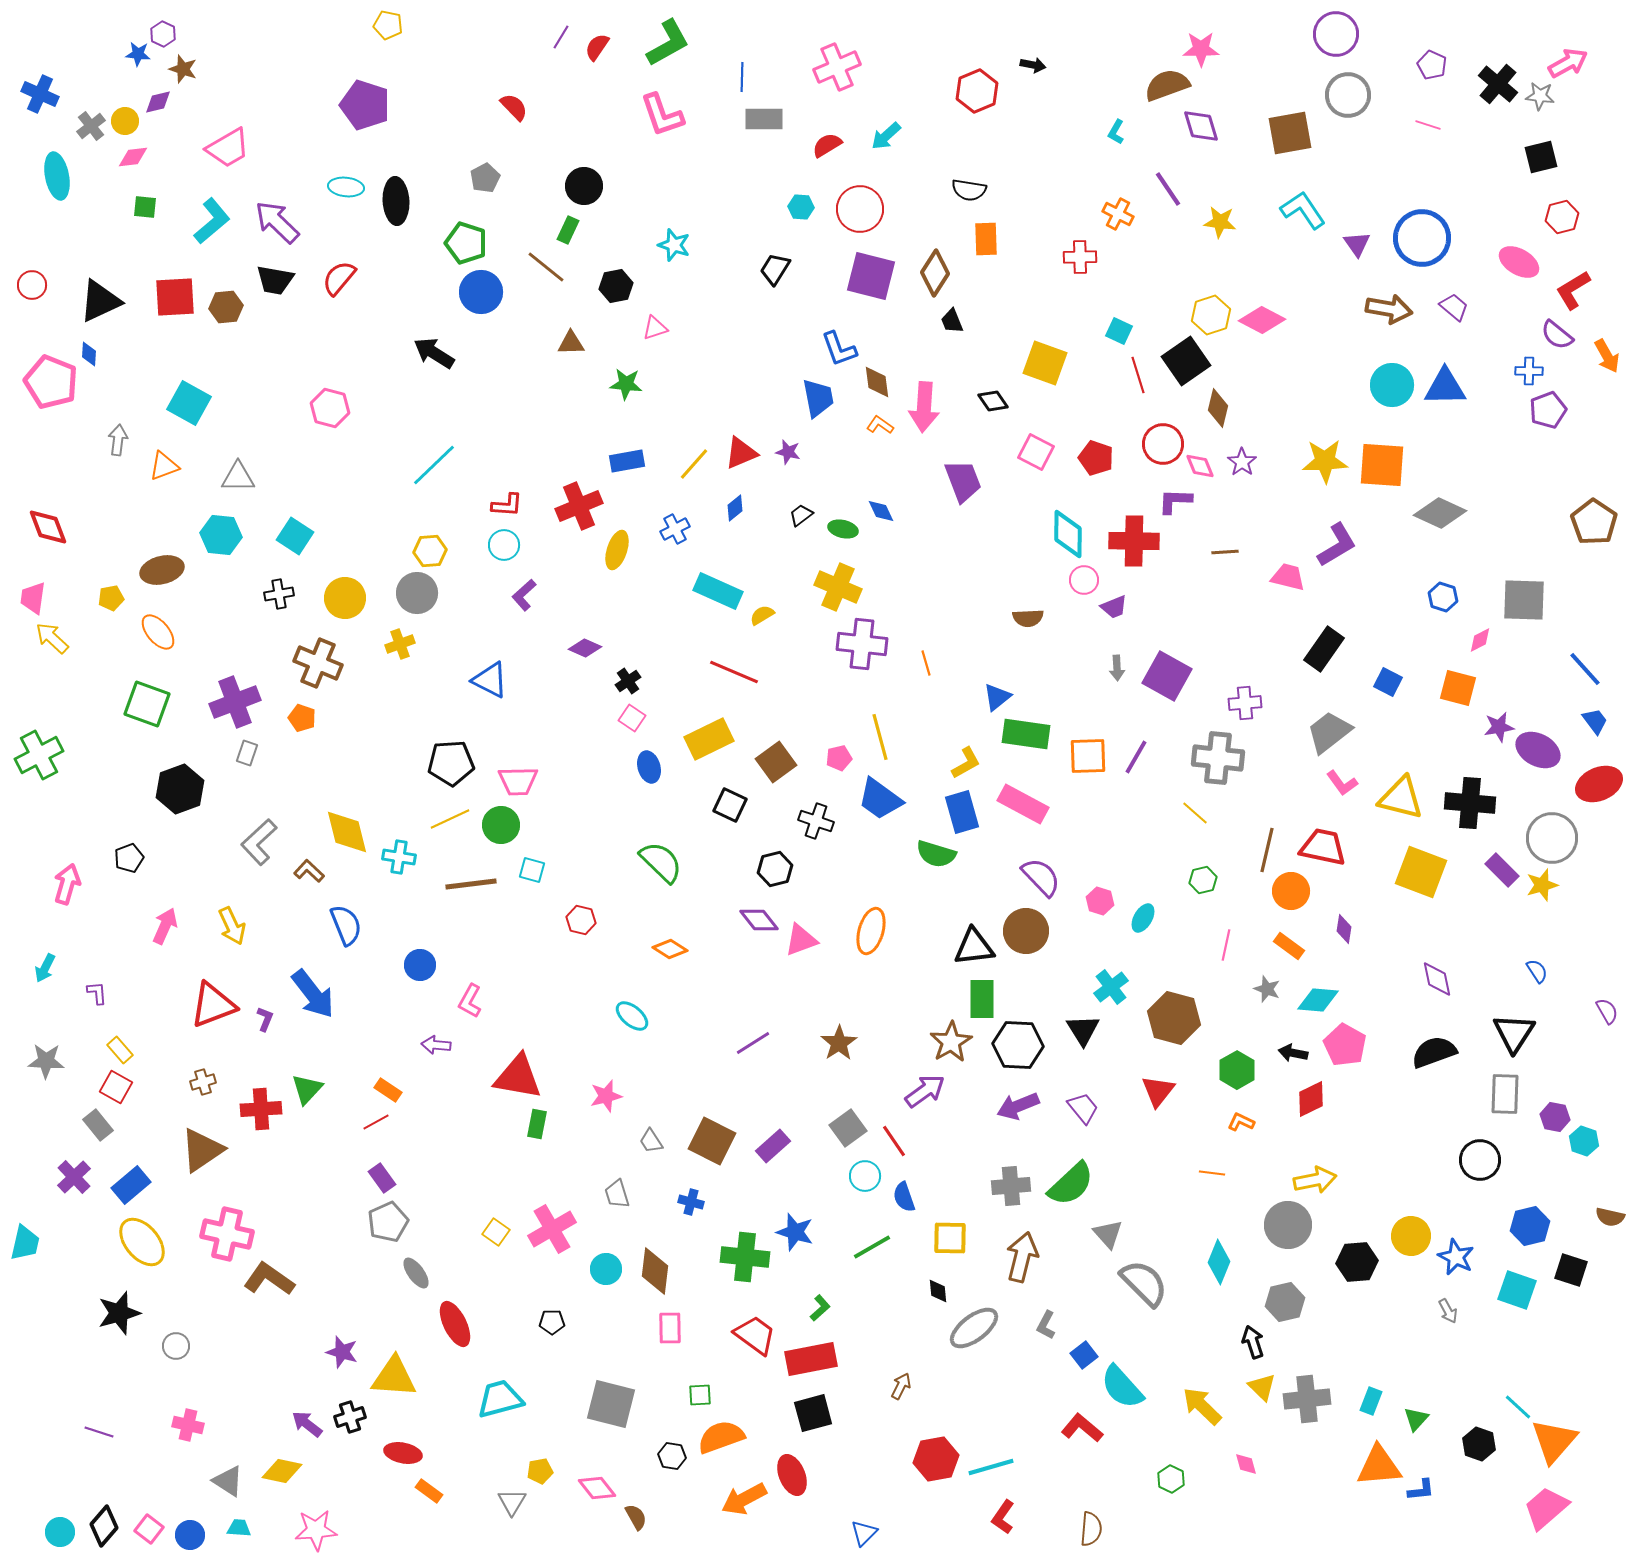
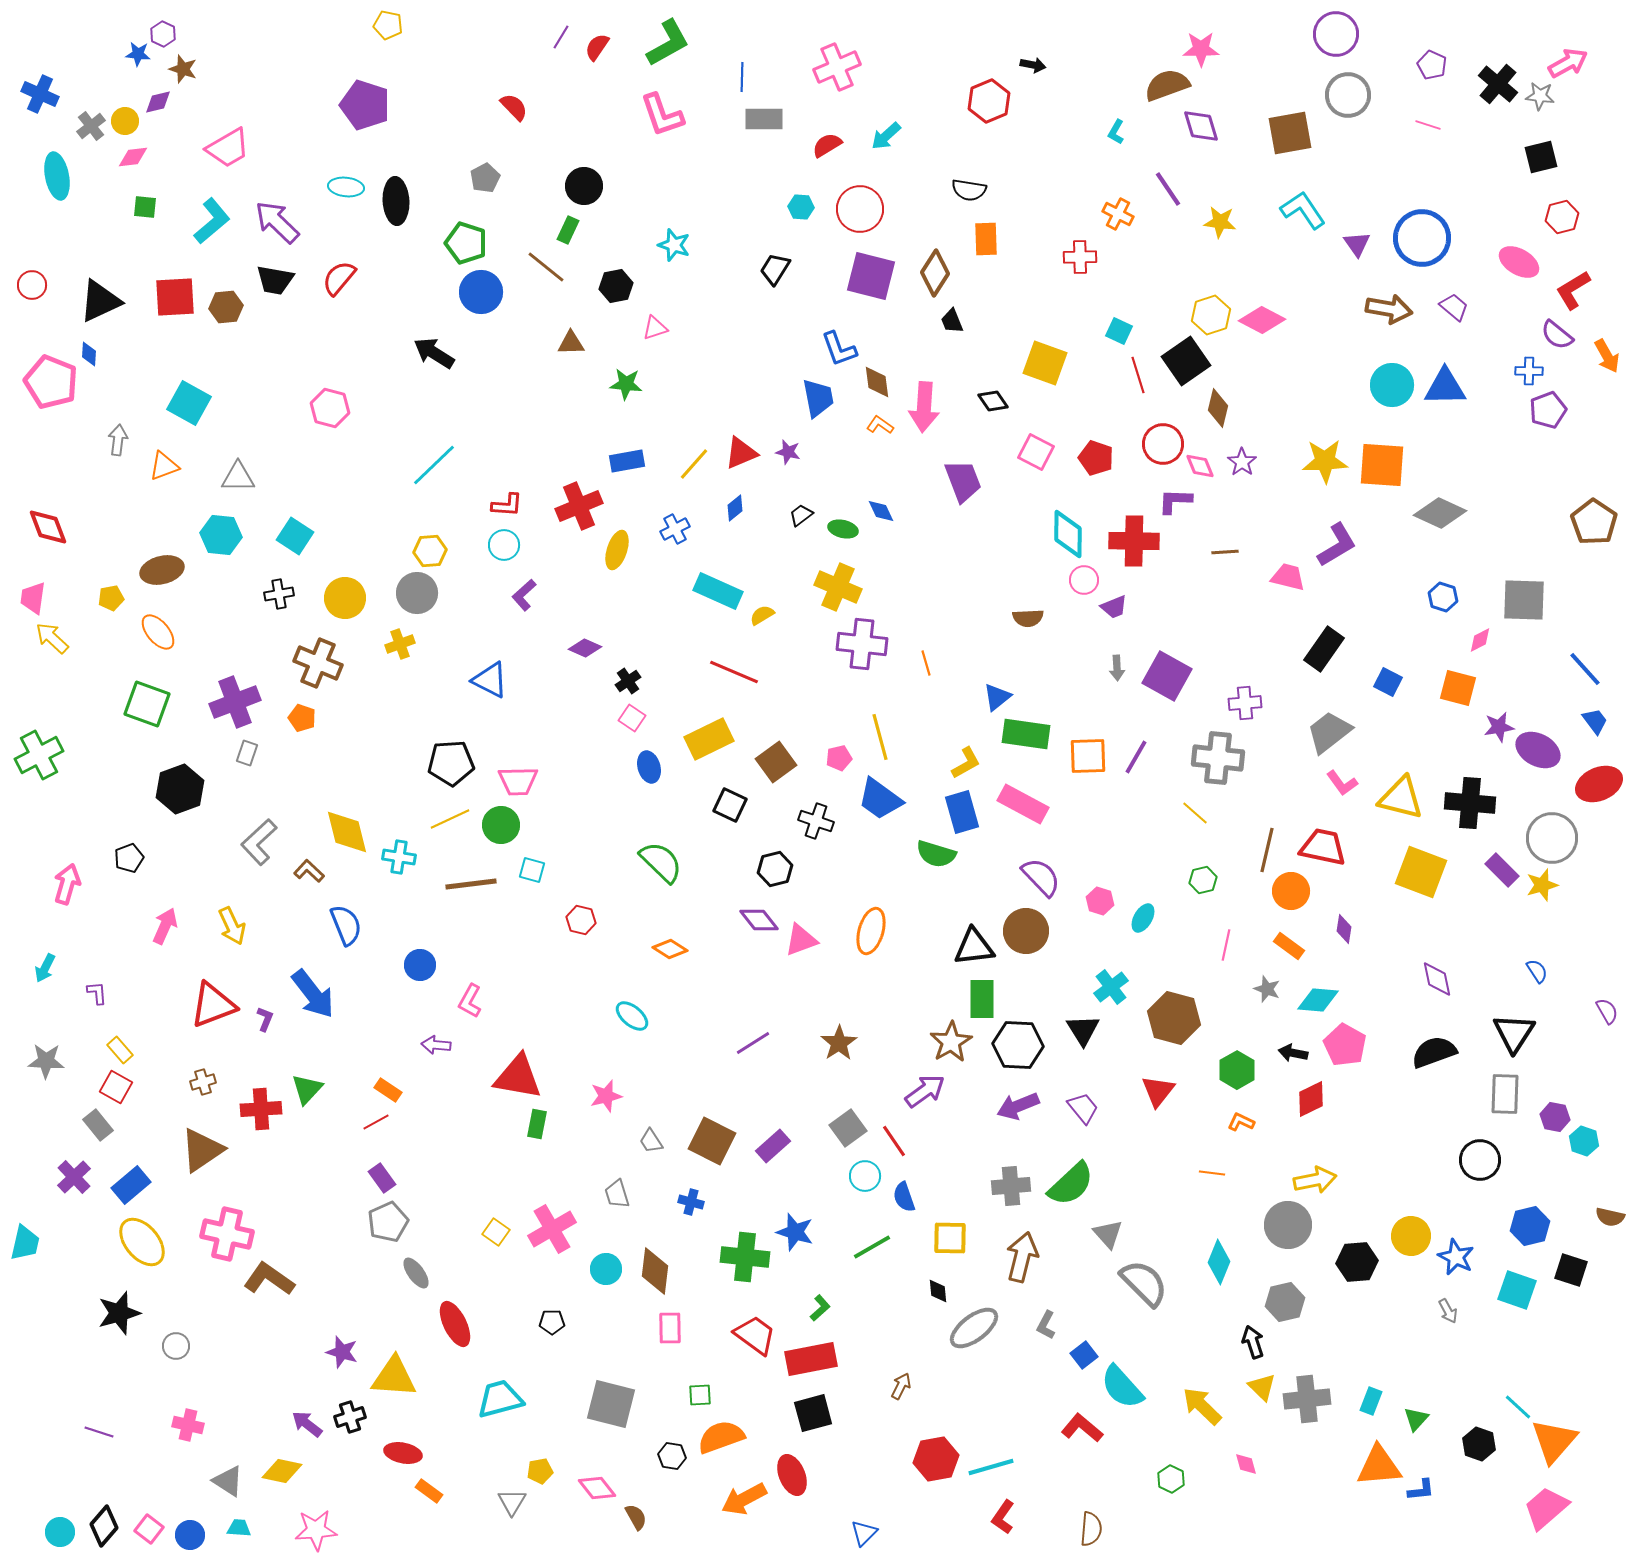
red hexagon at (977, 91): moved 12 px right, 10 px down
